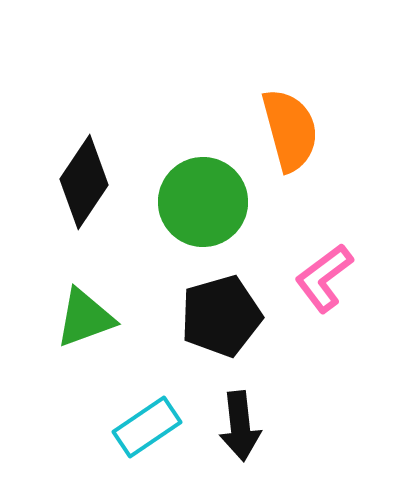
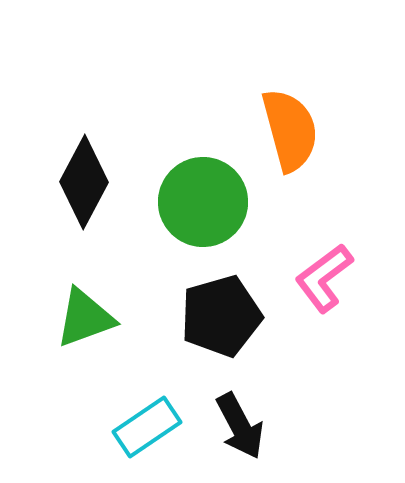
black diamond: rotated 6 degrees counterclockwise
black arrow: rotated 22 degrees counterclockwise
